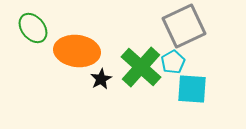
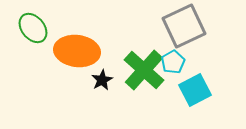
green cross: moved 3 px right, 3 px down
black star: moved 1 px right, 1 px down
cyan square: moved 3 px right, 1 px down; rotated 32 degrees counterclockwise
